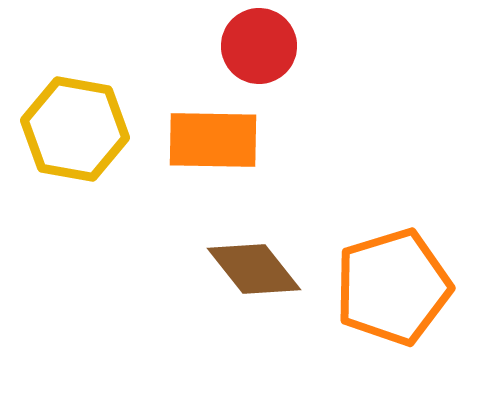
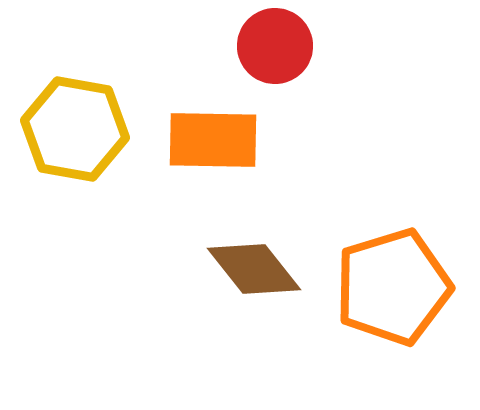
red circle: moved 16 px right
